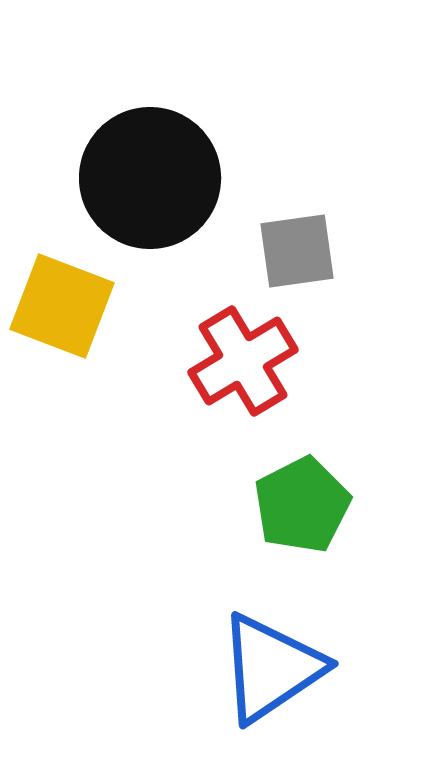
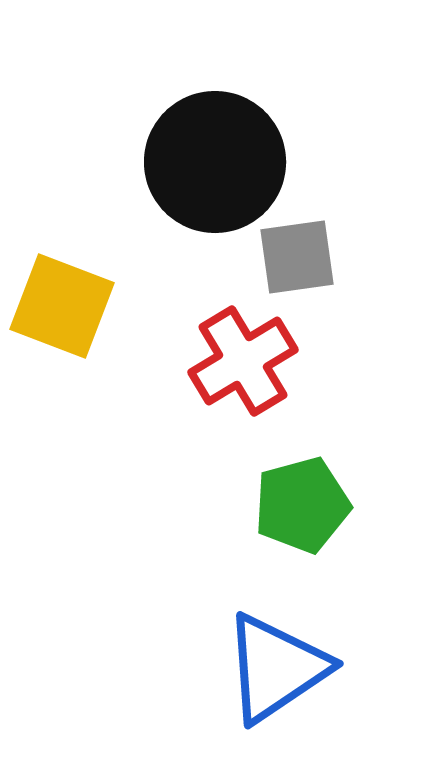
black circle: moved 65 px right, 16 px up
gray square: moved 6 px down
green pentagon: rotated 12 degrees clockwise
blue triangle: moved 5 px right
